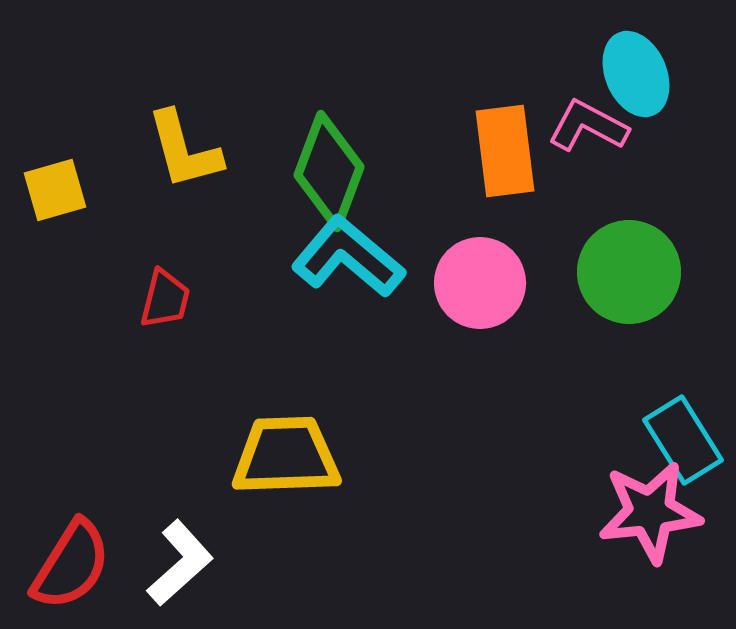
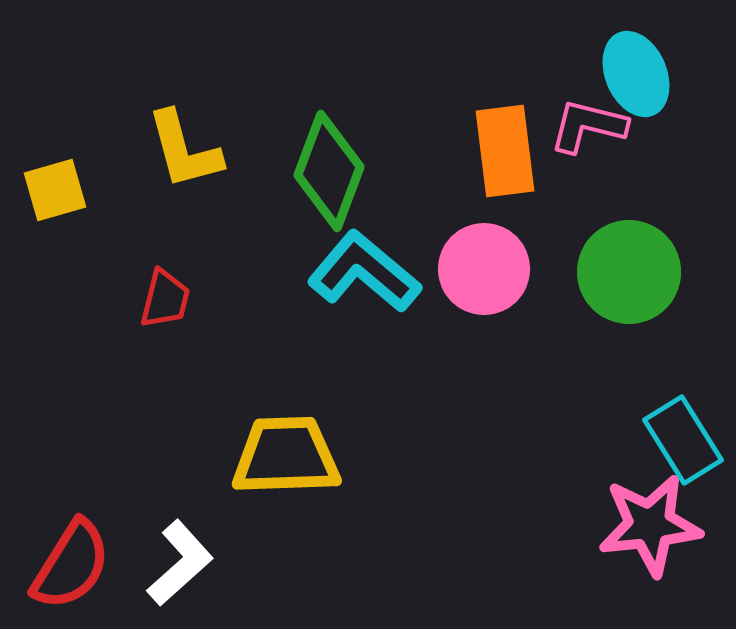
pink L-shape: rotated 14 degrees counterclockwise
cyan L-shape: moved 16 px right, 15 px down
pink circle: moved 4 px right, 14 px up
pink star: moved 13 px down
